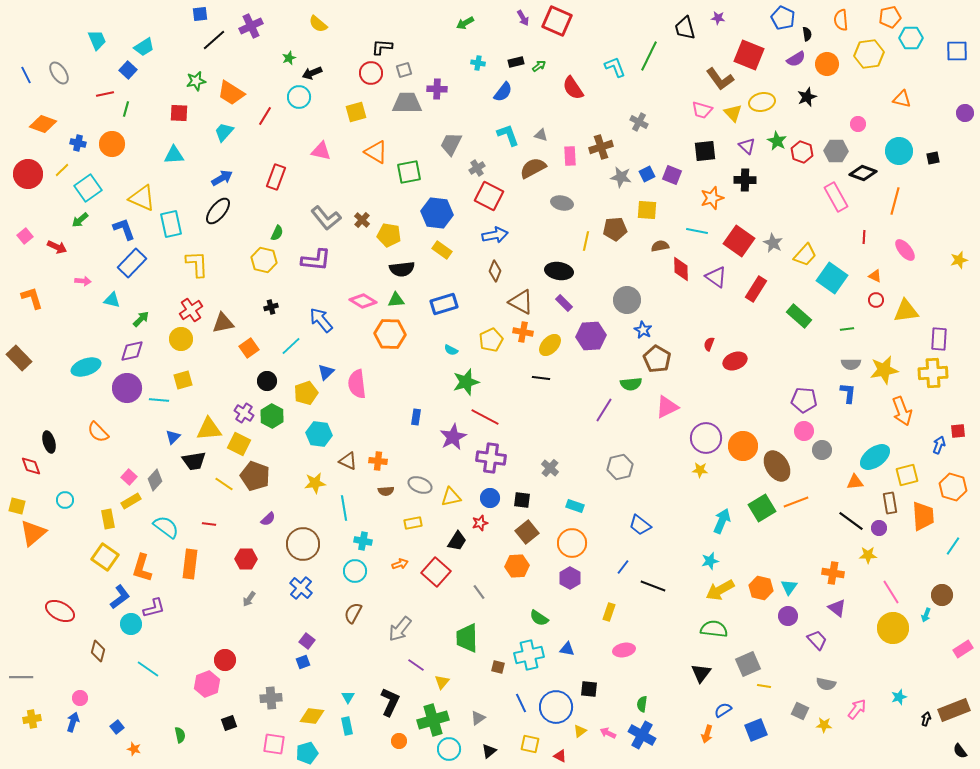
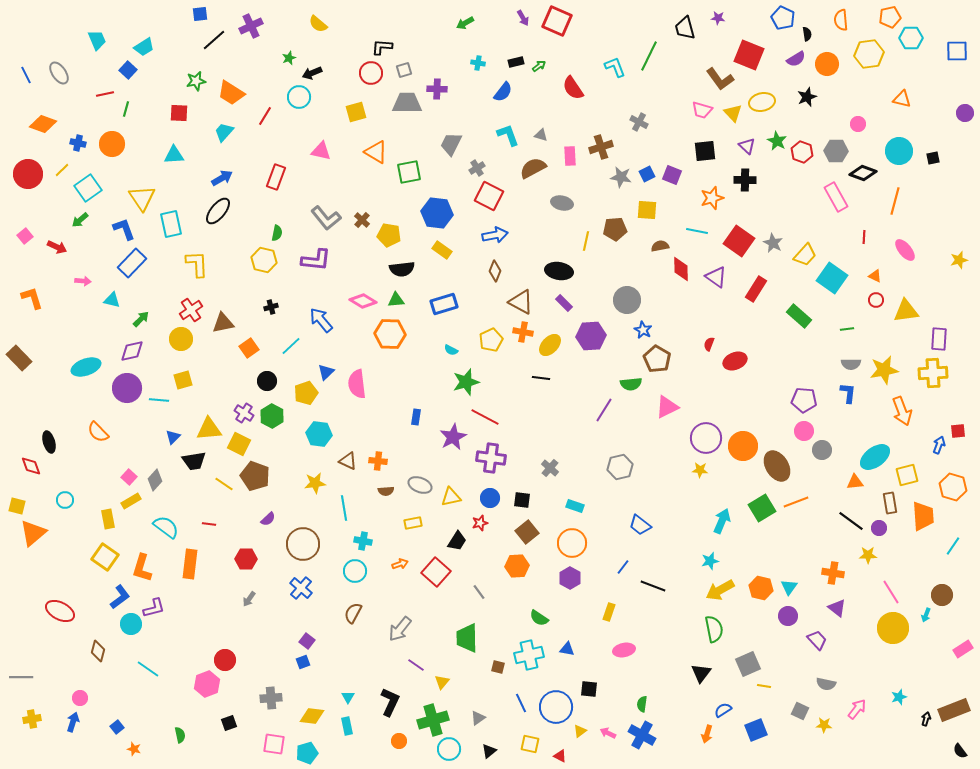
yellow triangle at (142, 198): rotated 32 degrees clockwise
green semicircle at (277, 233): rotated 14 degrees counterclockwise
green semicircle at (714, 629): rotated 72 degrees clockwise
